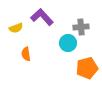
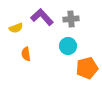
gray cross: moved 10 px left, 8 px up
cyan circle: moved 3 px down
